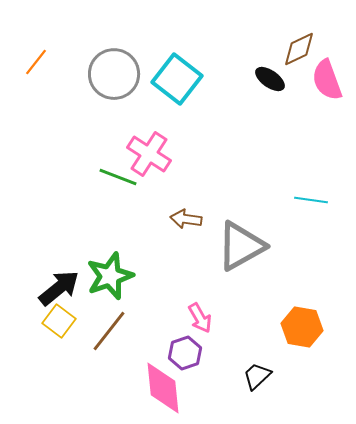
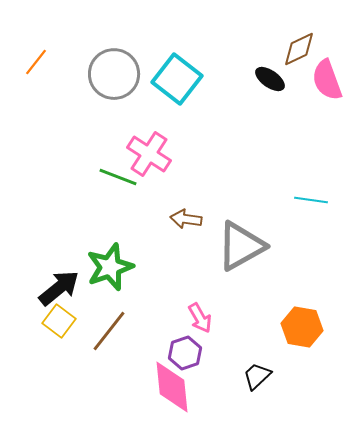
green star: moved 9 px up
pink diamond: moved 9 px right, 1 px up
